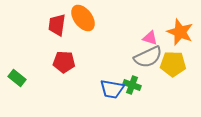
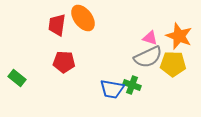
orange star: moved 1 px left, 4 px down
